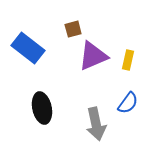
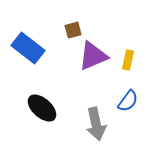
brown square: moved 1 px down
blue semicircle: moved 2 px up
black ellipse: rotated 36 degrees counterclockwise
